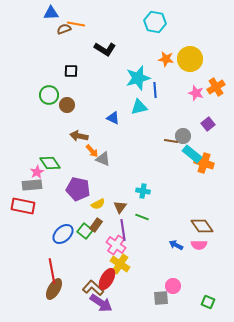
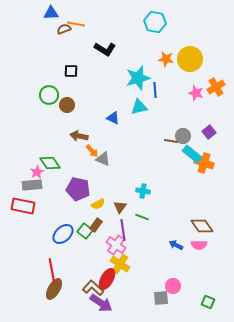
purple square at (208, 124): moved 1 px right, 8 px down
